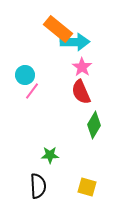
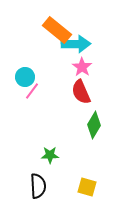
orange rectangle: moved 1 px left, 1 px down
cyan arrow: moved 1 px right, 2 px down
cyan circle: moved 2 px down
